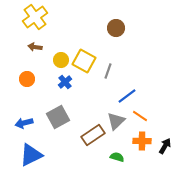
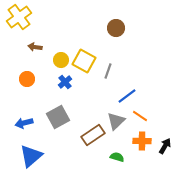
yellow cross: moved 16 px left
blue triangle: moved 1 px down; rotated 15 degrees counterclockwise
